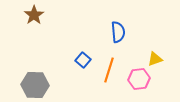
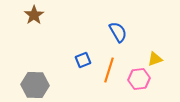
blue semicircle: rotated 25 degrees counterclockwise
blue square: rotated 28 degrees clockwise
